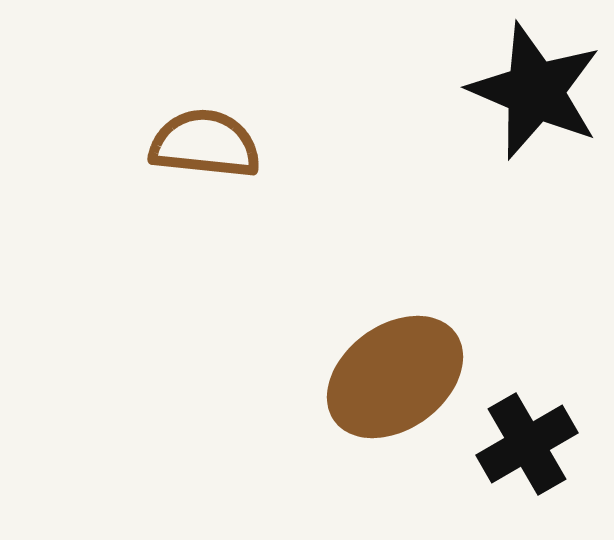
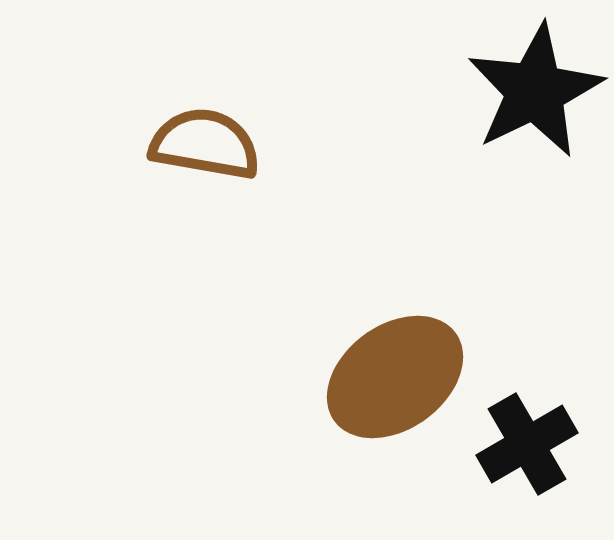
black star: rotated 23 degrees clockwise
brown semicircle: rotated 4 degrees clockwise
